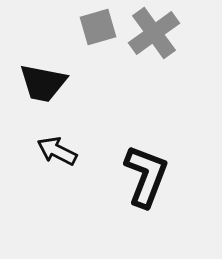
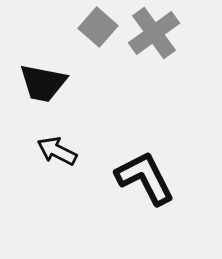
gray square: rotated 33 degrees counterclockwise
black L-shape: moved 1 px left, 2 px down; rotated 48 degrees counterclockwise
